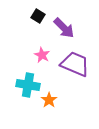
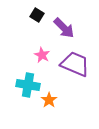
black square: moved 1 px left, 1 px up
